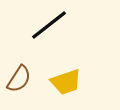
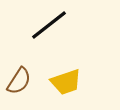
brown semicircle: moved 2 px down
